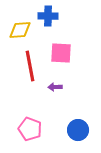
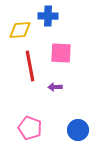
pink pentagon: moved 1 px up
